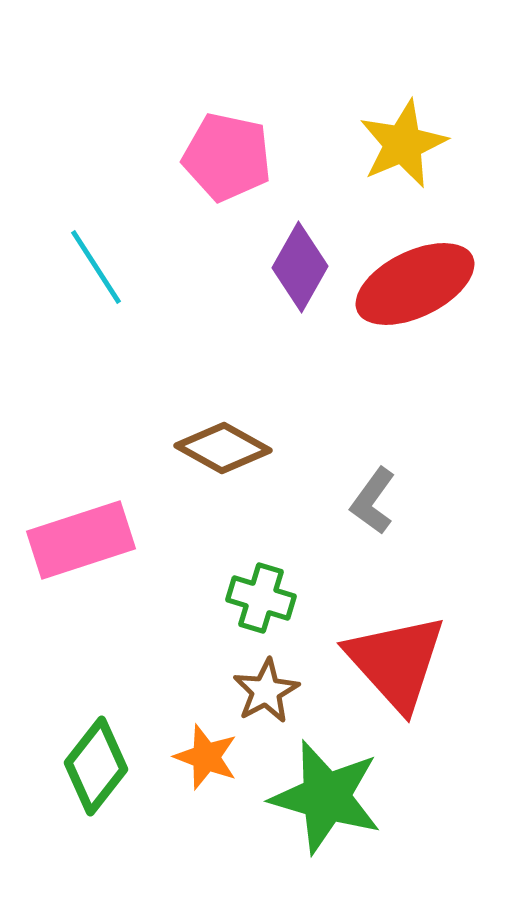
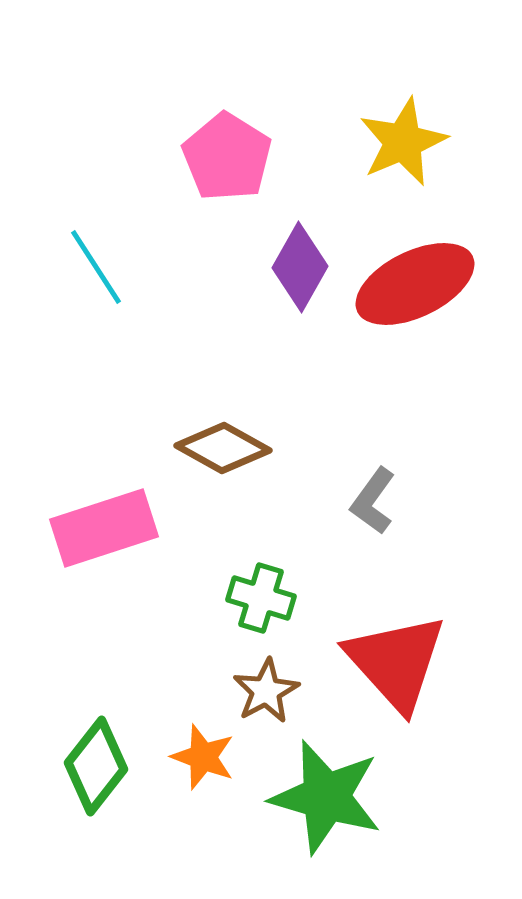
yellow star: moved 2 px up
pink pentagon: rotated 20 degrees clockwise
pink rectangle: moved 23 px right, 12 px up
orange star: moved 3 px left
